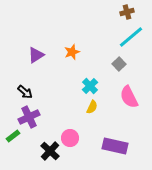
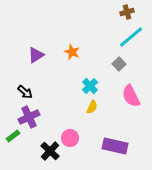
orange star: rotated 28 degrees counterclockwise
pink semicircle: moved 2 px right, 1 px up
